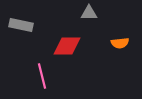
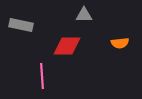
gray triangle: moved 5 px left, 2 px down
pink line: rotated 10 degrees clockwise
